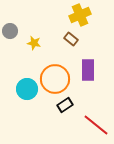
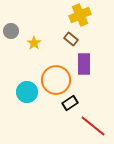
gray circle: moved 1 px right
yellow star: rotated 24 degrees clockwise
purple rectangle: moved 4 px left, 6 px up
orange circle: moved 1 px right, 1 px down
cyan circle: moved 3 px down
black rectangle: moved 5 px right, 2 px up
red line: moved 3 px left, 1 px down
